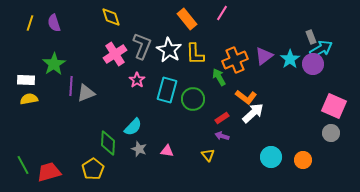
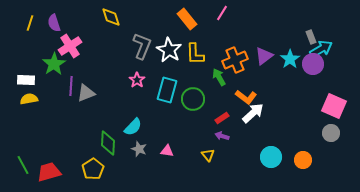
pink cross: moved 45 px left, 8 px up
